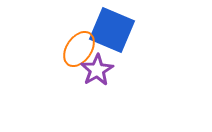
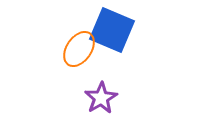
purple star: moved 4 px right, 28 px down
